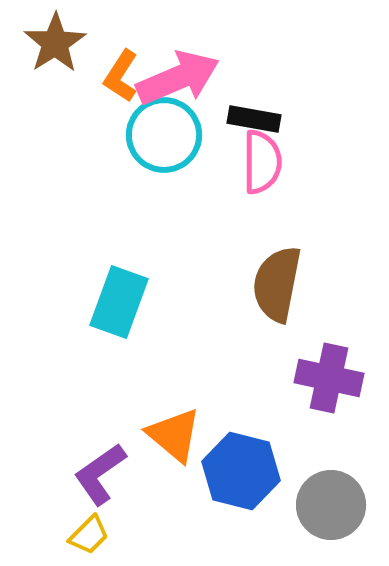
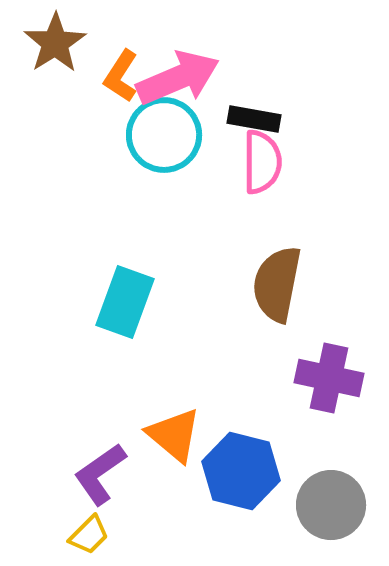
cyan rectangle: moved 6 px right
